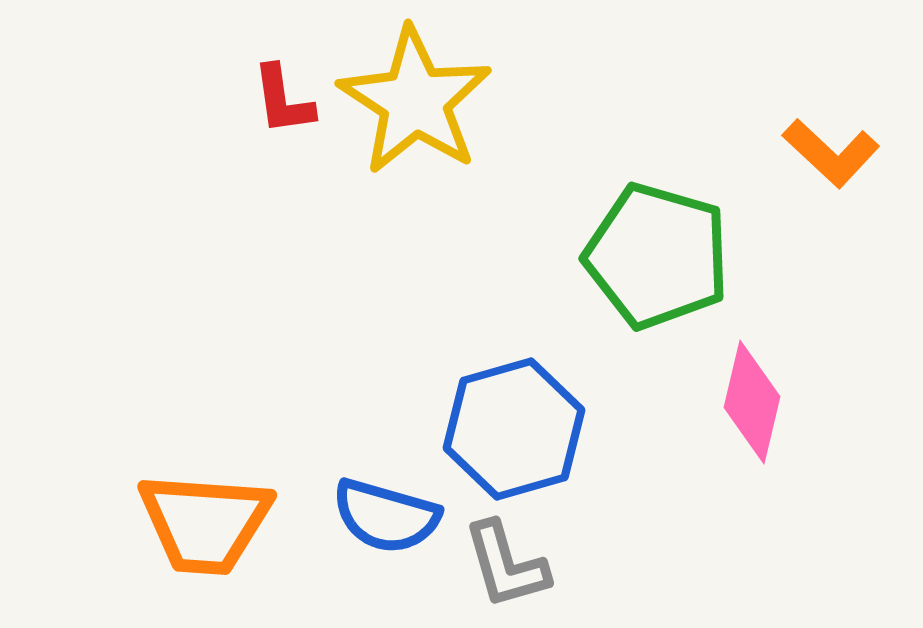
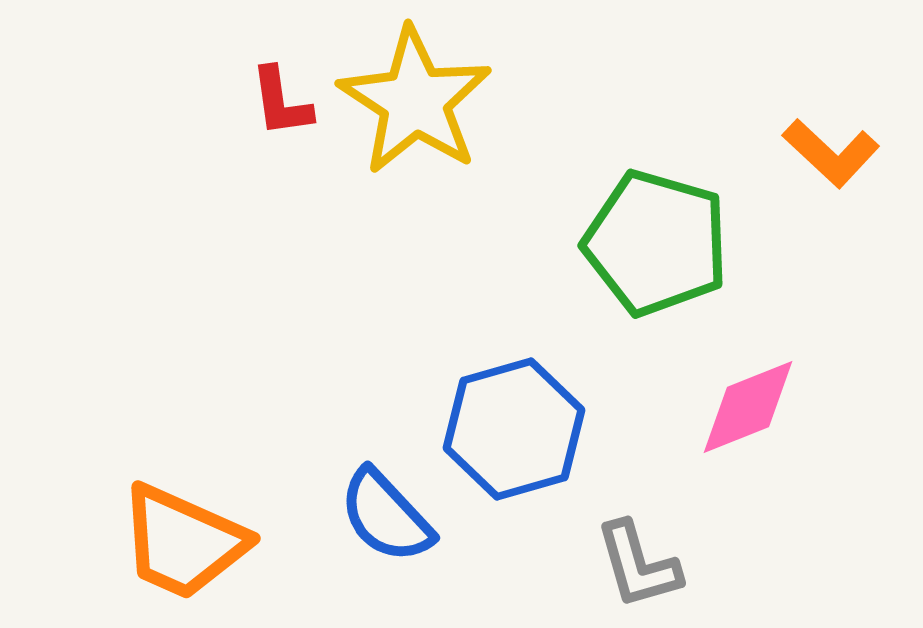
red L-shape: moved 2 px left, 2 px down
green pentagon: moved 1 px left, 13 px up
pink diamond: moved 4 px left, 5 px down; rotated 55 degrees clockwise
blue semicircle: rotated 31 degrees clockwise
orange trapezoid: moved 22 px left, 19 px down; rotated 20 degrees clockwise
gray L-shape: moved 132 px right
